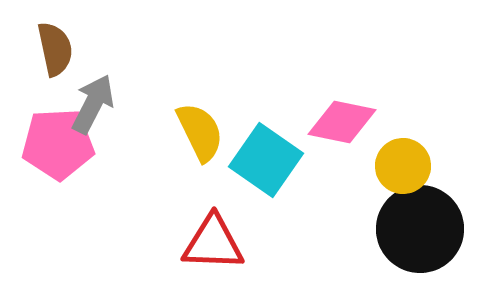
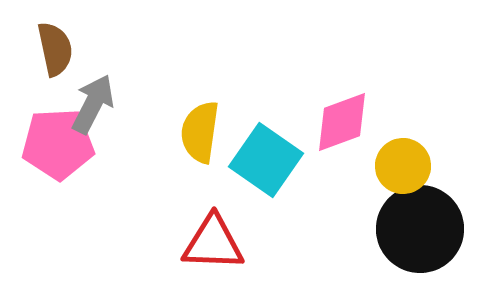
pink diamond: rotated 32 degrees counterclockwise
yellow semicircle: rotated 146 degrees counterclockwise
